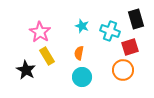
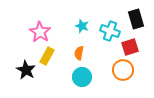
yellow rectangle: rotated 60 degrees clockwise
